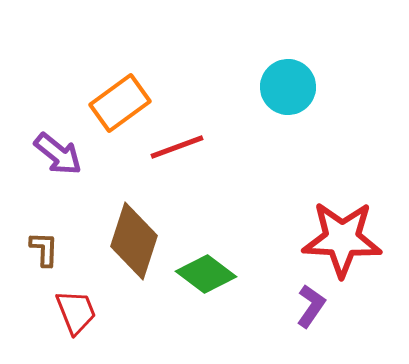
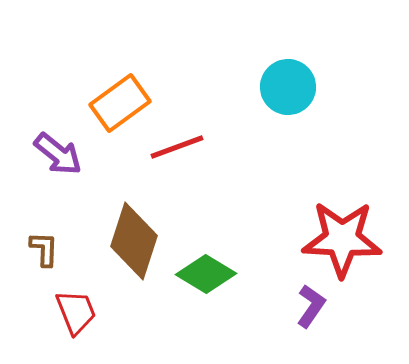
green diamond: rotated 6 degrees counterclockwise
